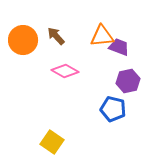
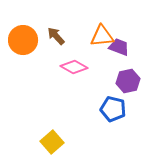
pink diamond: moved 9 px right, 4 px up
yellow square: rotated 15 degrees clockwise
